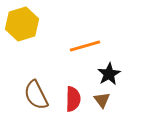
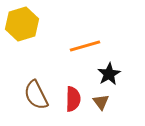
brown triangle: moved 1 px left, 2 px down
